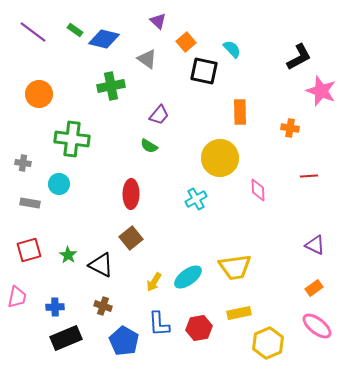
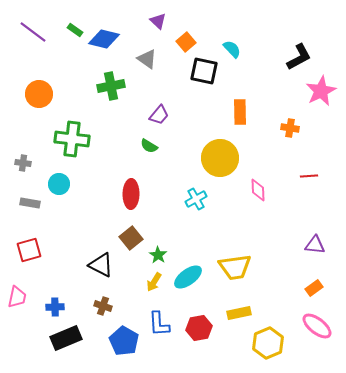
pink star at (321, 91): rotated 24 degrees clockwise
purple triangle at (315, 245): rotated 20 degrees counterclockwise
green star at (68, 255): moved 90 px right
